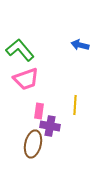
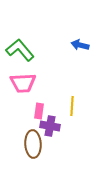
pink trapezoid: moved 3 px left, 4 px down; rotated 16 degrees clockwise
yellow line: moved 3 px left, 1 px down
brown ellipse: rotated 16 degrees counterclockwise
